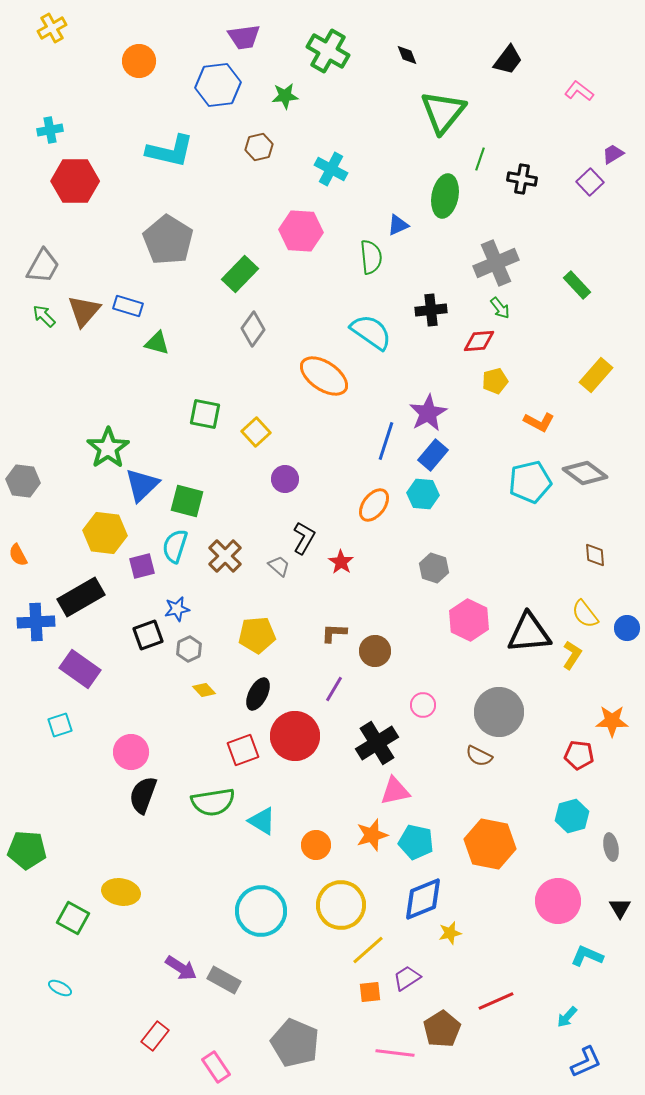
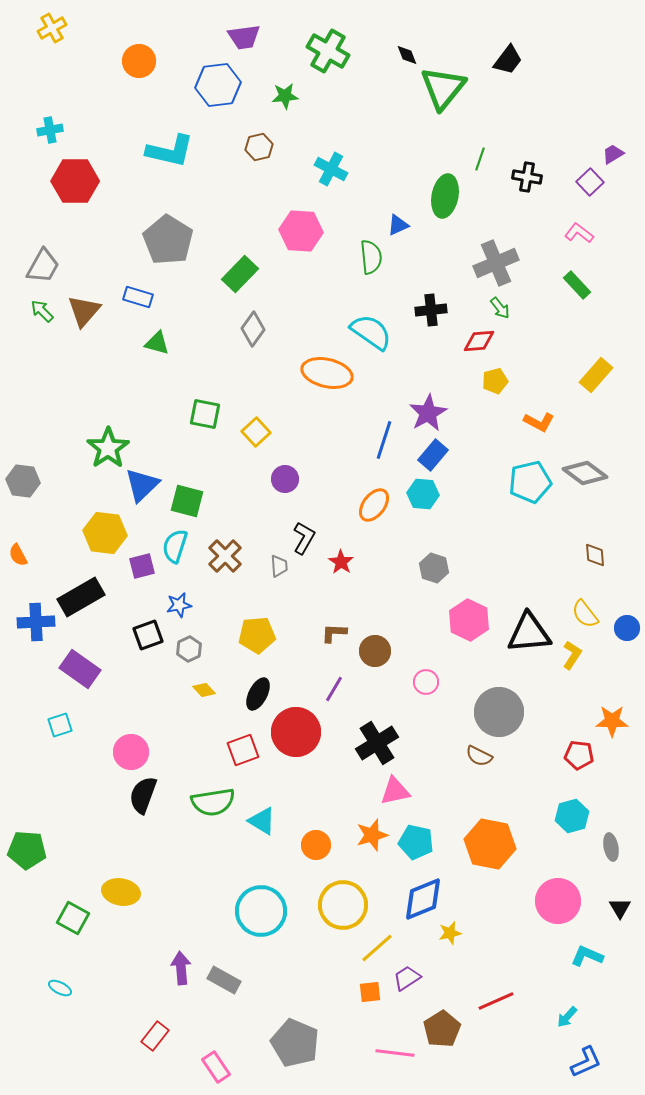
pink L-shape at (579, 91): moved 142 px down
green triangle at (443, 112): moved 24 px up
black cross at (522, 179): moved 5 px right, 2 px up
blue rectangle at (128, 306): moved 10 px right, 9 px up
green arrow at (44, 316): moved 2 px left, 5 px up
orange ellipse at (324, 376): moved 3 px right, 3 px up; rotated 21 degrees counterclockwise
blue line at (386, 441): moved 2 px left, 1 px up
gray trapezoid at (279, 566): rotated 45 degrees clockwise
blue star at (177, 609): moved 2 px right, 4 px up
pink circle at (423, 705): moved 3 px right, 23 px up
red circle at (295, 736): moved 1 px right, 4 px up
yellow circle at (341, 905): moved 2 px right
yellow line at (368, 950): moved 9 px right, 2 px up
purple arrow at (181, 968): rotated 128 degrees counterclockwise
